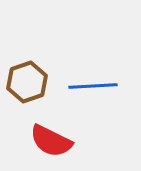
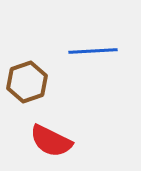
blue line: moved 35 px up
